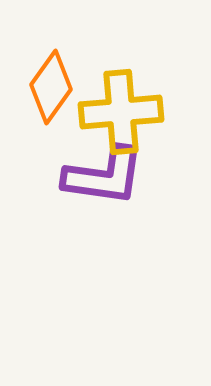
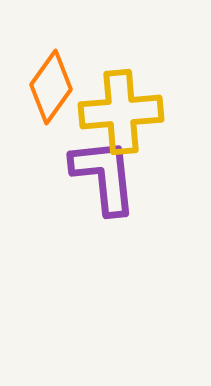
purple L-shape: rotated 104 degrees counterclockwise
